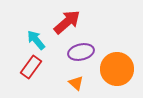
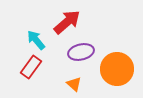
orange triangle: moved 2 px left, 1 px down
